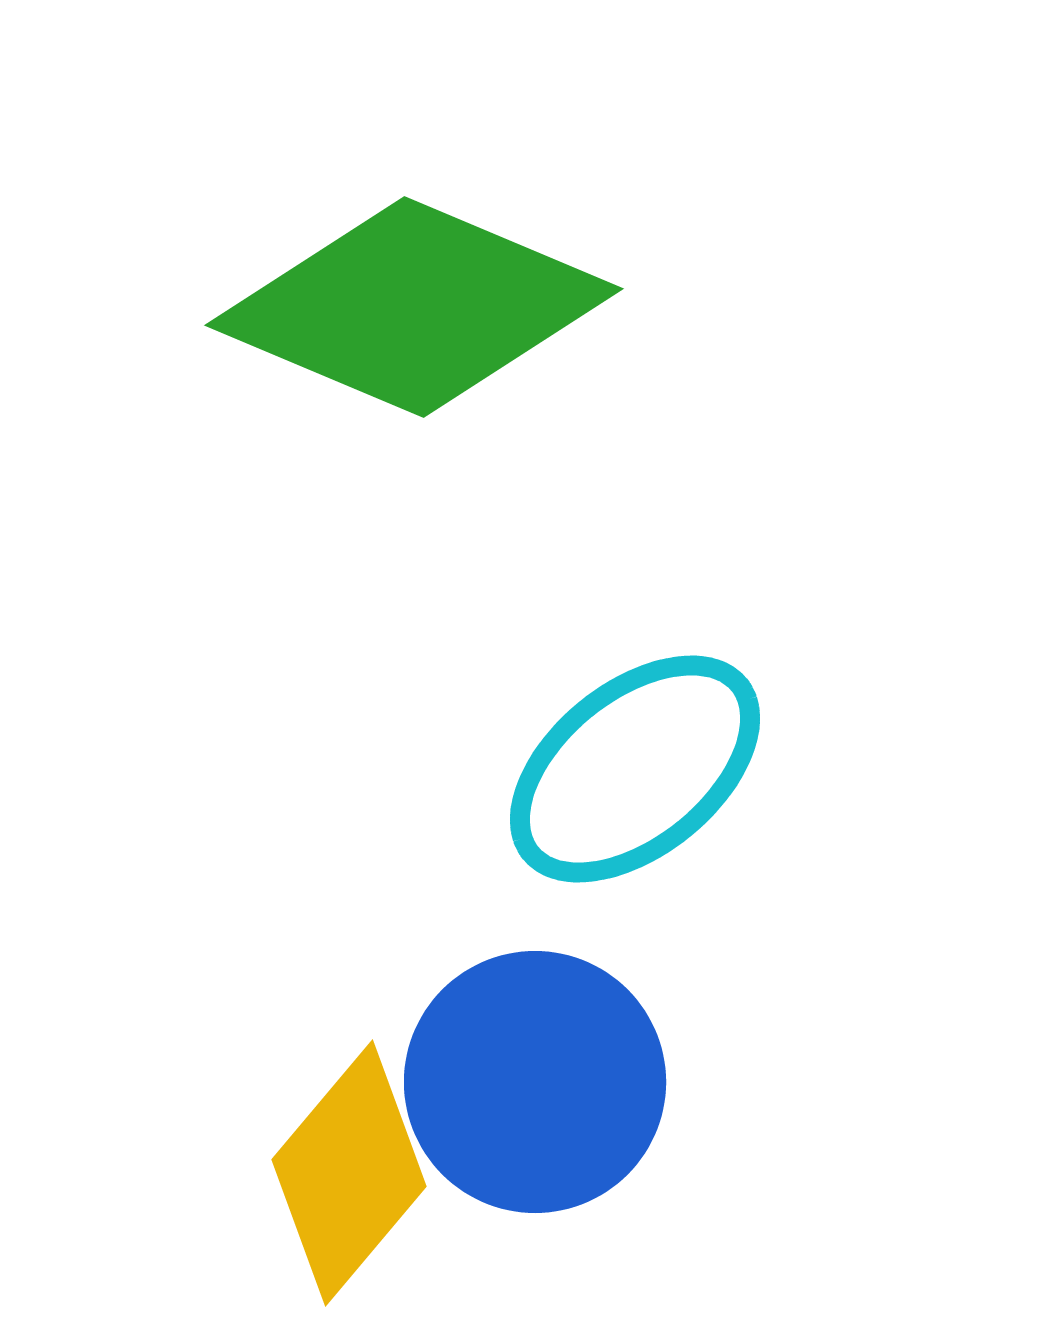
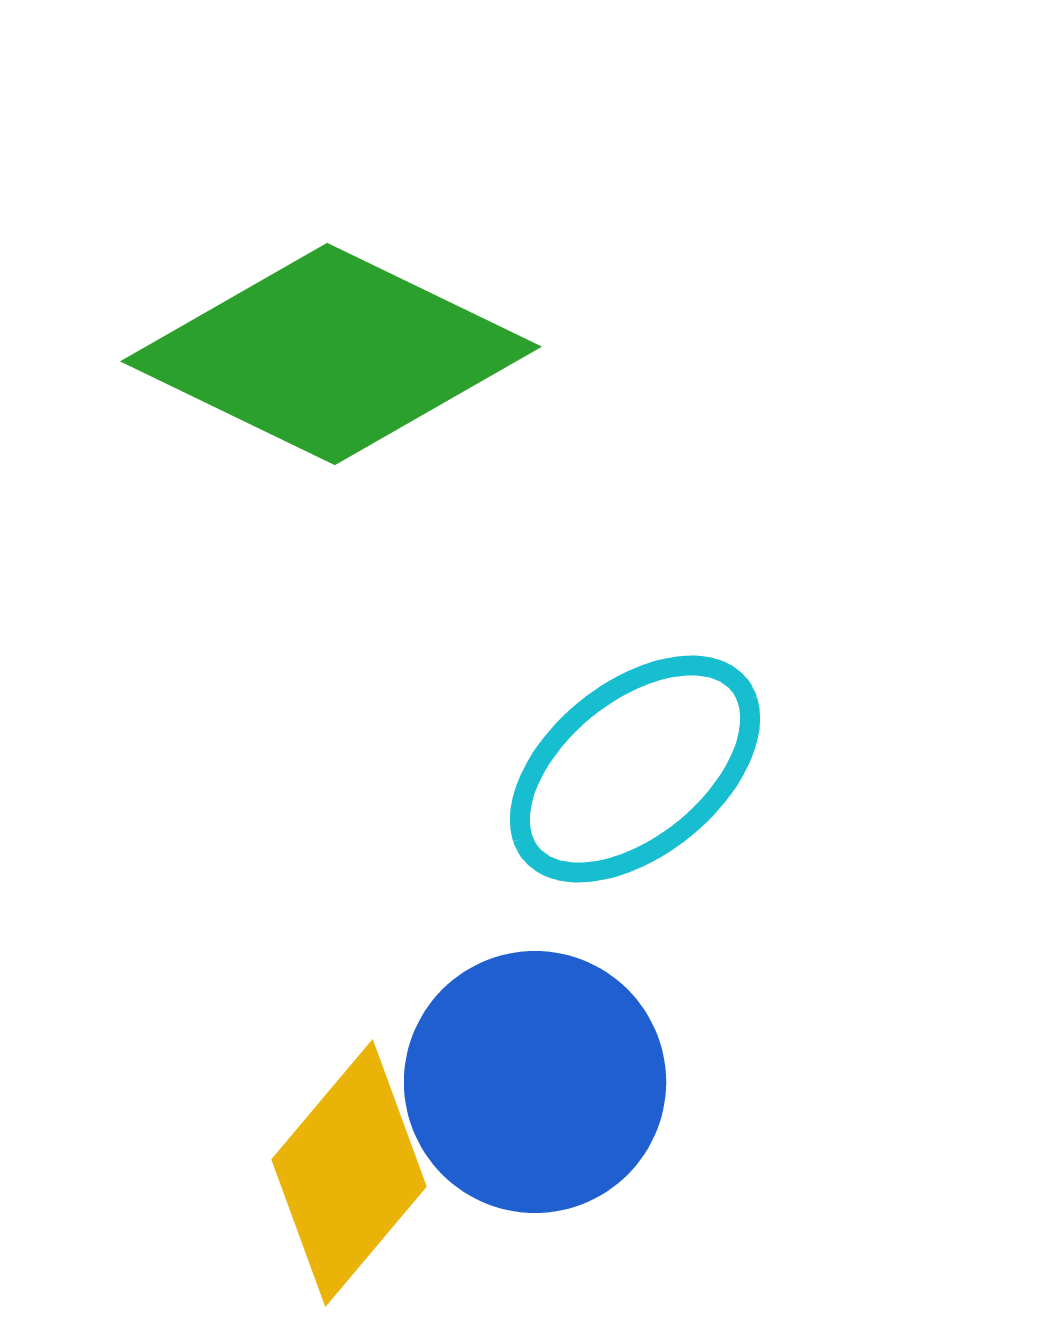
green diamond: moved 83 px left, 47 px down; rotated 3 degrees clockwise
